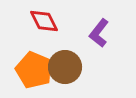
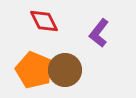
brown circle: moved 3 px down
